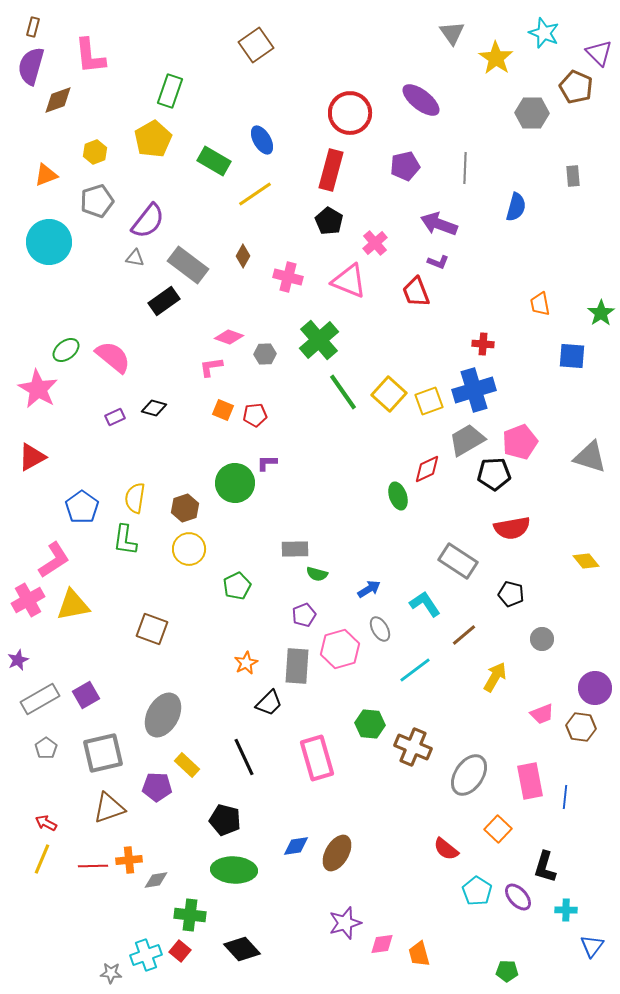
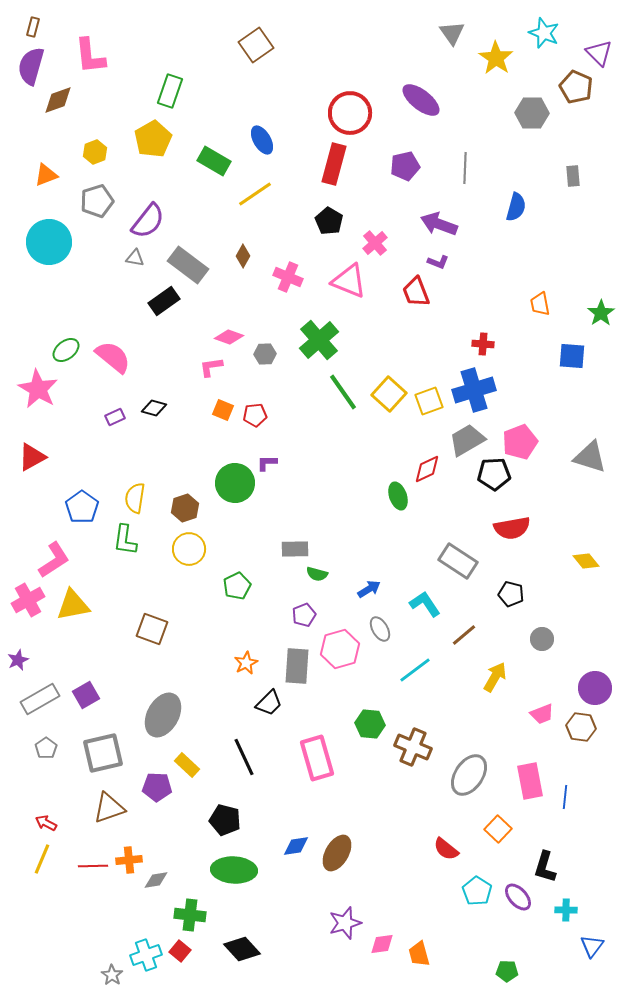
red rectangle at (331, 170): moved 3 px right, 6 px up
pink cross at (288, 277): rotated 8 degrees clockwise
gray star at (111, 973): moved 1 px right, 2 px down; rotated 30 degrees clockwise
